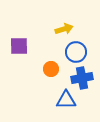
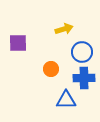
purple square: moved 1 px left, 3 px up
blue circle: moved 6 px right
blue cross: moved 2 px right; rotated 10 degrees clockwise
